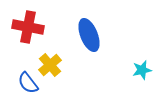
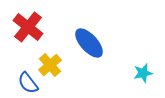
red cross: rotated 28 degrees clockwise
blue ellipse: moved 8 px down; rotated 20 degrees counterclockwise
cyan star: moved 1 px right, 3 px down
